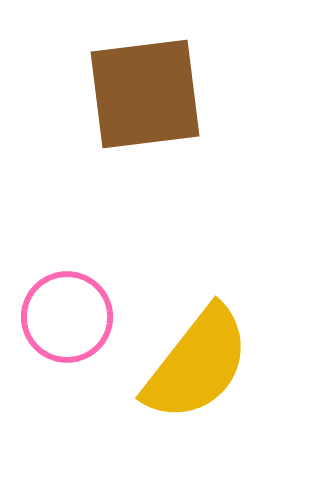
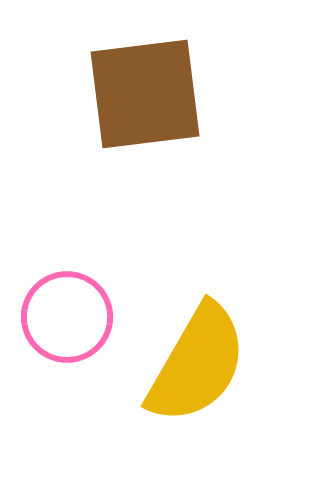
yellow semicircle: rotated 8 degrees counterclockwise
